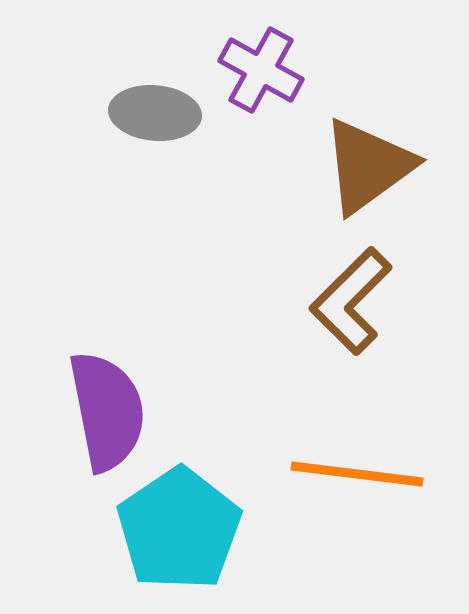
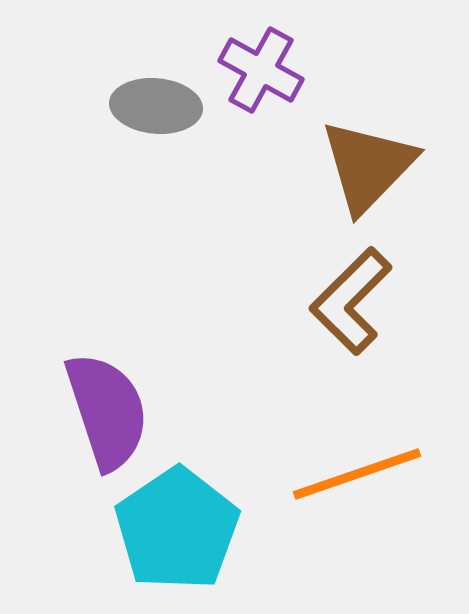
gray ellipse: moved 1 px right, 7 px up
brown triangle: rotated 10 degrees counterclockwise
purple semicircle: rotated 7 degrees counterclockwise
orange line: rotated 26 degrees counterclockwise
cyan pentagon: moved 2 px left
